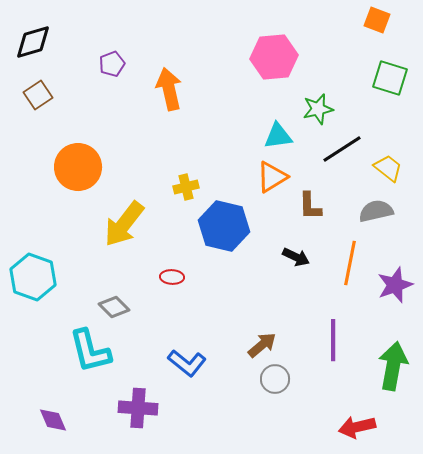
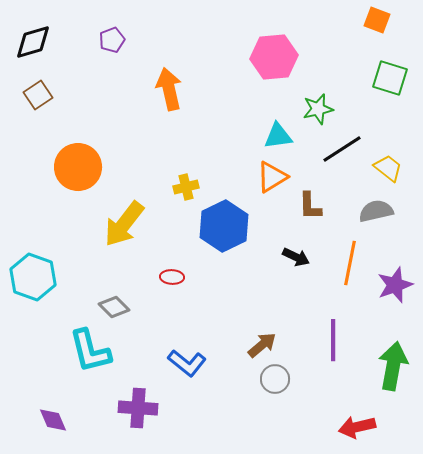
purple pentagon: moved 24 px up
blue hexagon: rotated 21 degrees clockwise
